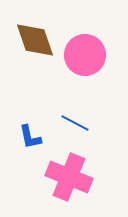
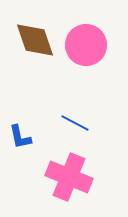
pink circle: moved 1 px right, 10 px up
blue L-shape: moved 10 px left
